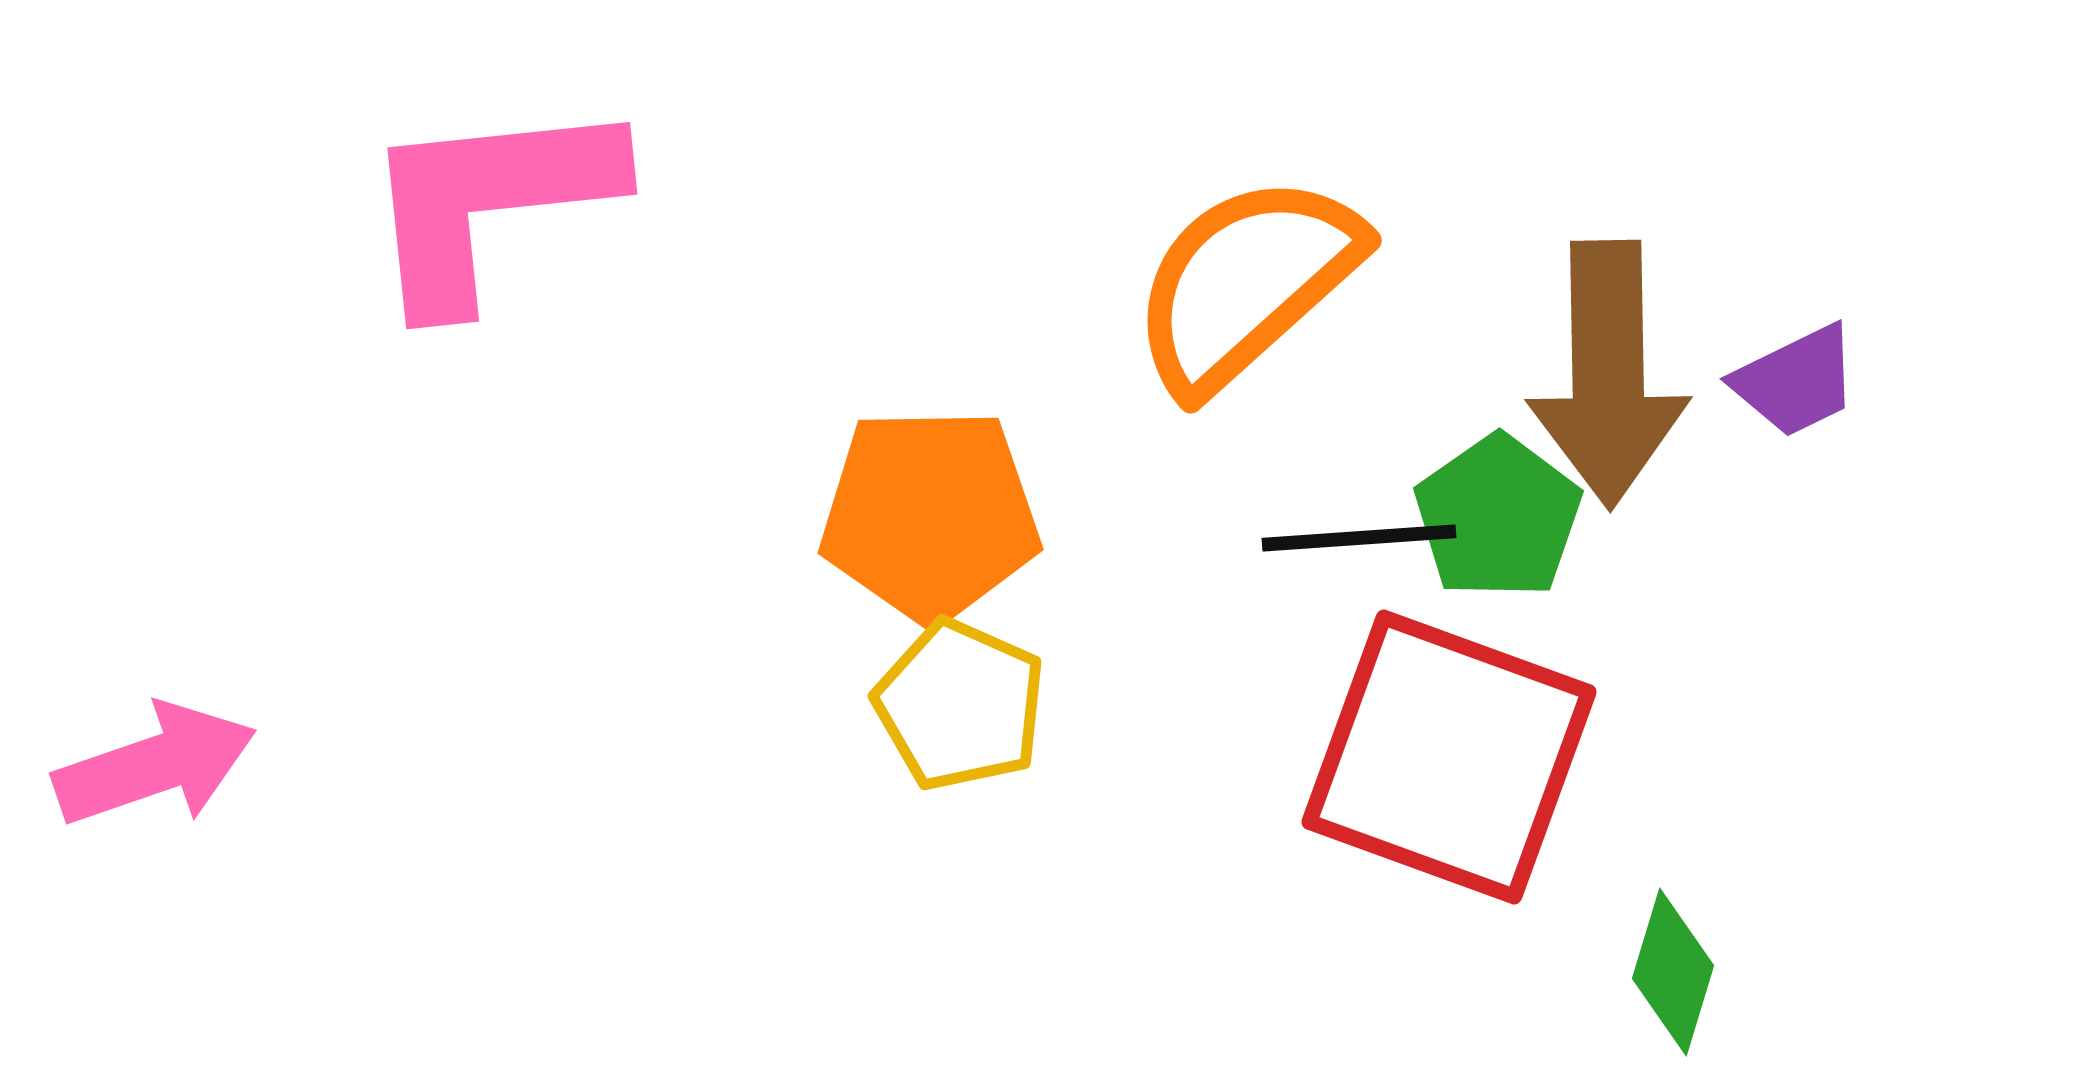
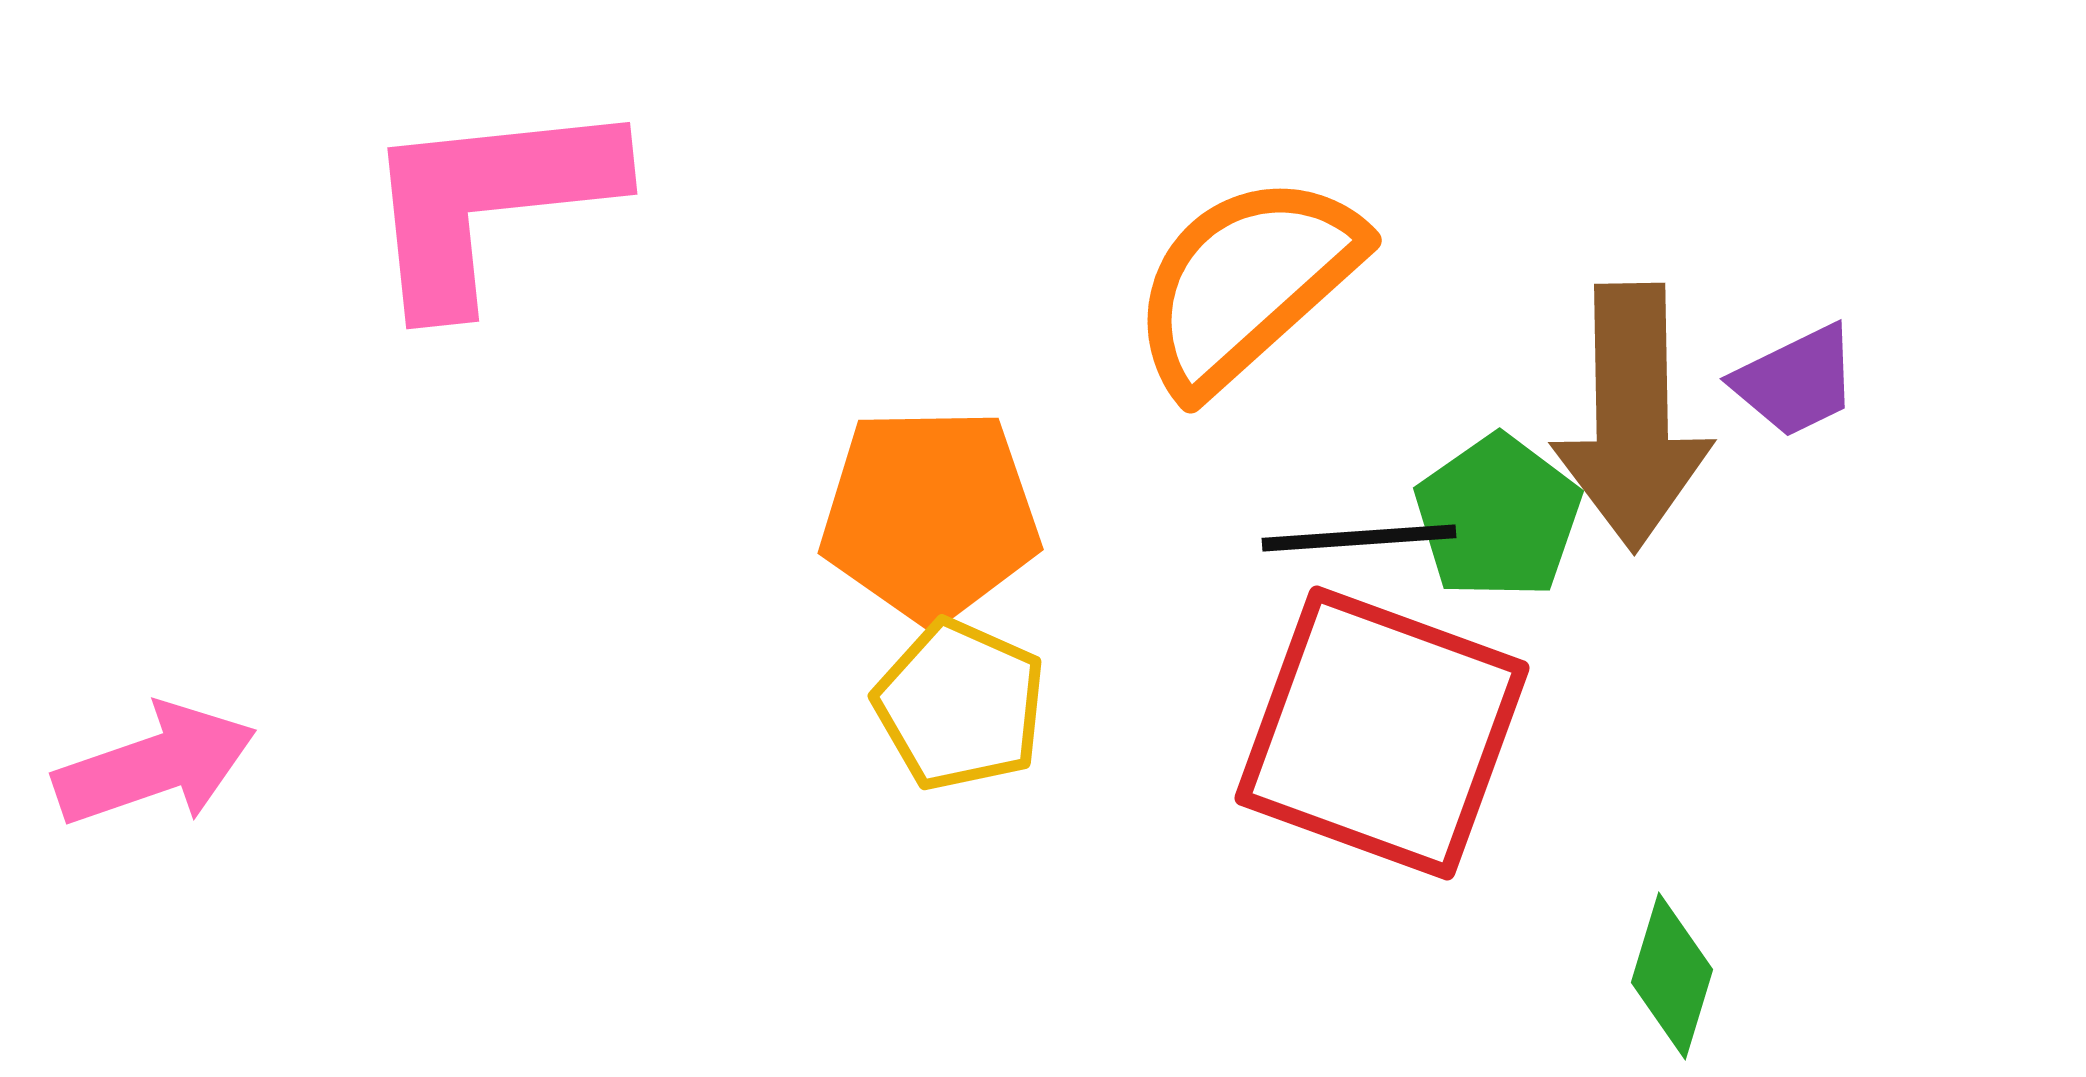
brown arrow: moved 24 px right, 43 px down
red square: moved 67 px left, 24 px up
green diamond: moved 1 px left, 4 px down
